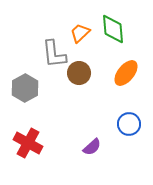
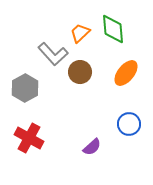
gray L-shape: moved 1 px left; rotated 36 degrees counterclockwise
brown circle: moved 1 px right, 1 px up
red cross: moved 1 px right, 5 px up
